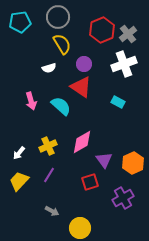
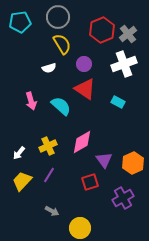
red triangle: moved 4 px right, 2 px down
yellow trapezoid: moved 3 px right
